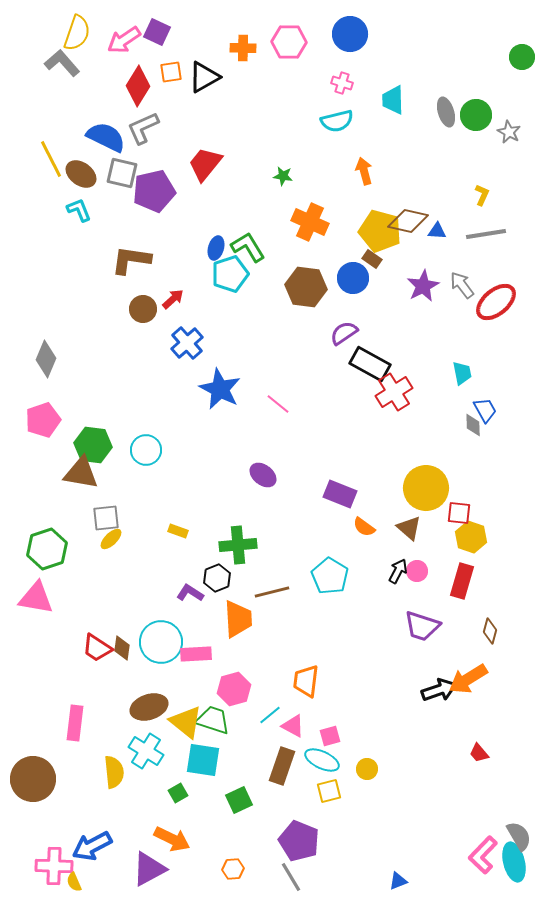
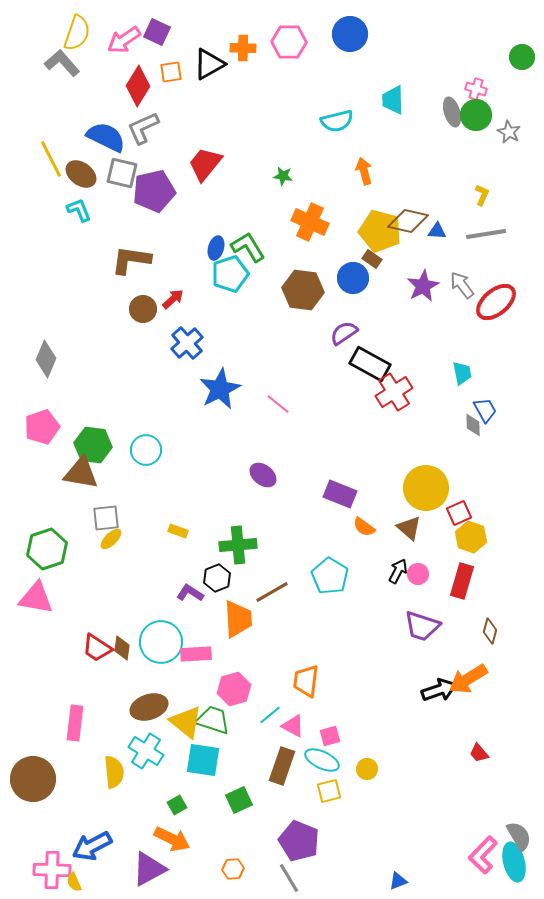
black triangle at (204, 77): moved 5 px right, 13 px up
pink cross at (342, 83): moved 134 px right, 6 px down
gray ellipse at (446, 112): moved 6 px right
brown hexagon at (306, 287): moved 3 px left, 3 px down
blue star at (220, 389): rotated 18 degrees clockwise
pink pentagon at (43, 420): moved 1 px left, 7 px down
red square at (459, 513): rotated 30 degrees counterclockwise
pink circle at (417, 571): moved 1 px right, 3 px down
brown line at (272, 592): rotated 16 degrees counterclockwise
green square at (178, 793): moved 1 px left, 12 px down
pink cross at (54, 866): moved 2 px left, 4 px down
gray line at (291, 877): moved 2 px left, 1 px down
